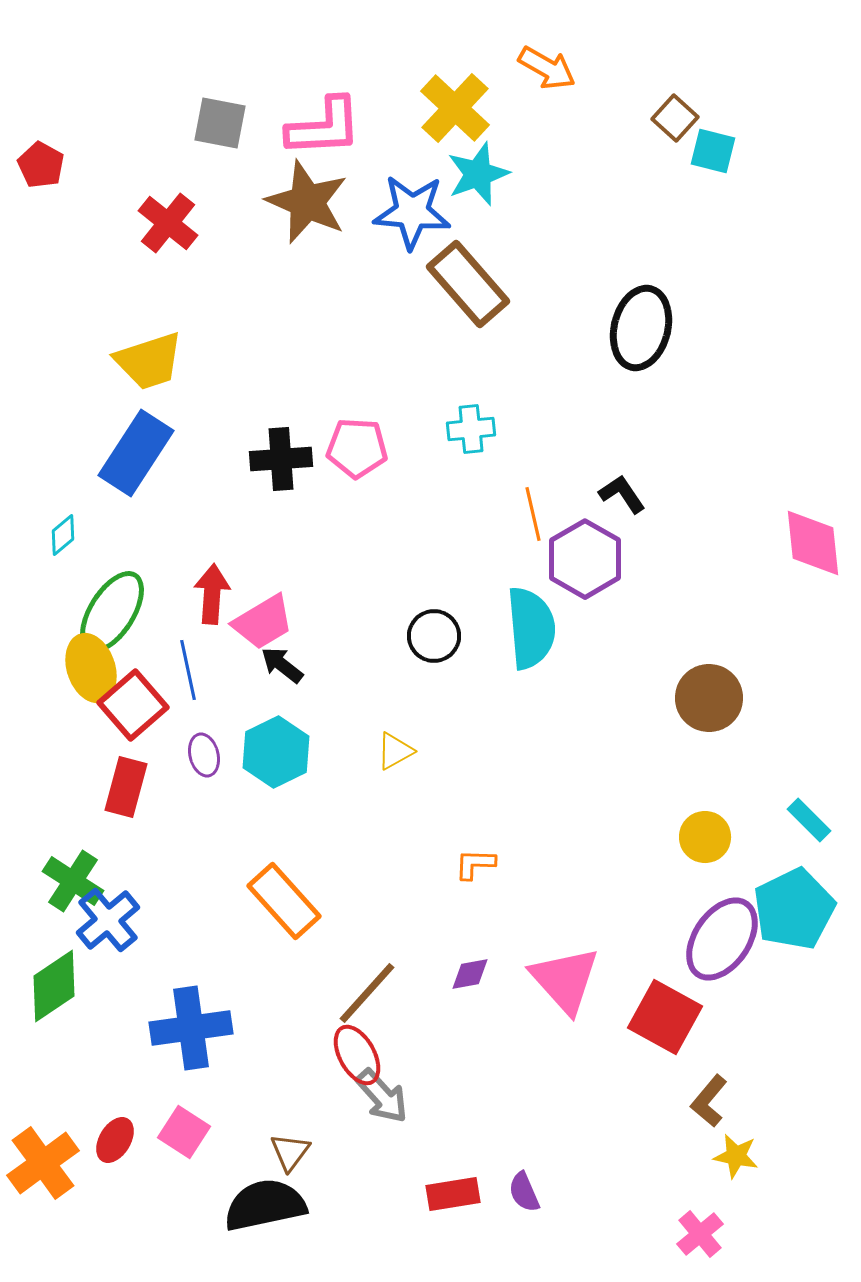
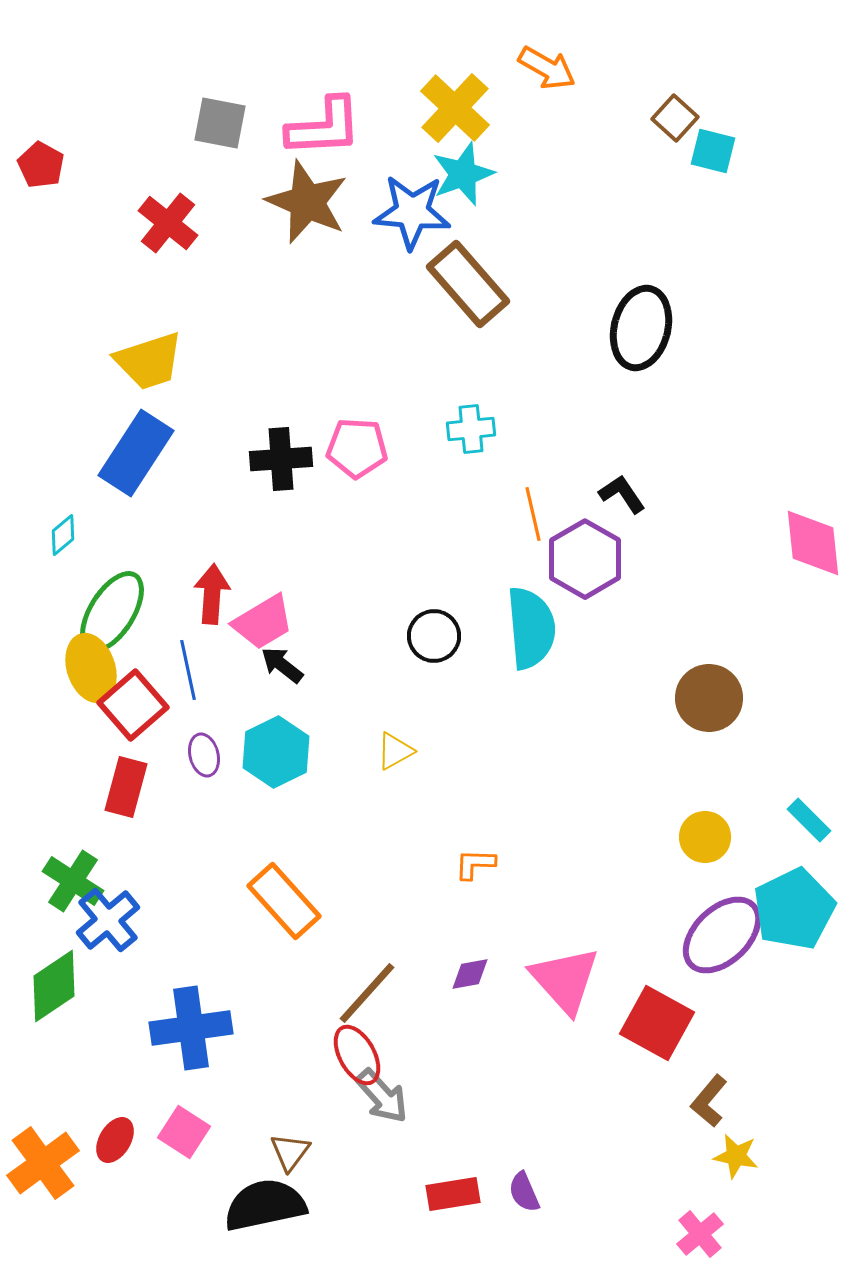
cyan star at (478, 174): moved 15 px left
purple ellipse at (722, 939): moved 4 px up; rotated 12 degrees clockwise
red square at (665, 1017): moved 8 px left, 6 px down
